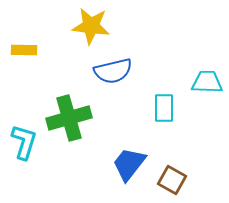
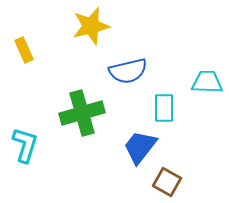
yellow star: rotated 21 degrees counterclockwise
yellow rectangle: rotated 65 degrees clockwise
blue semicircle: moved 15 px right
green cross: moved 13 px right, 5 px up
cyan L-shape: moved 1 px right, 3 px down
blue trapezoid: moved 11 px right, 17 px up
brown square: moved 5 px left, 2 px down
